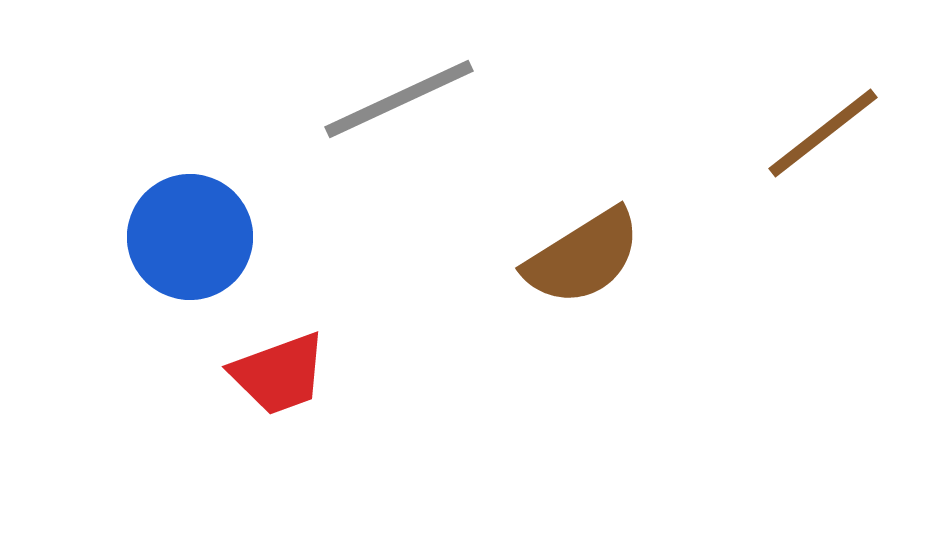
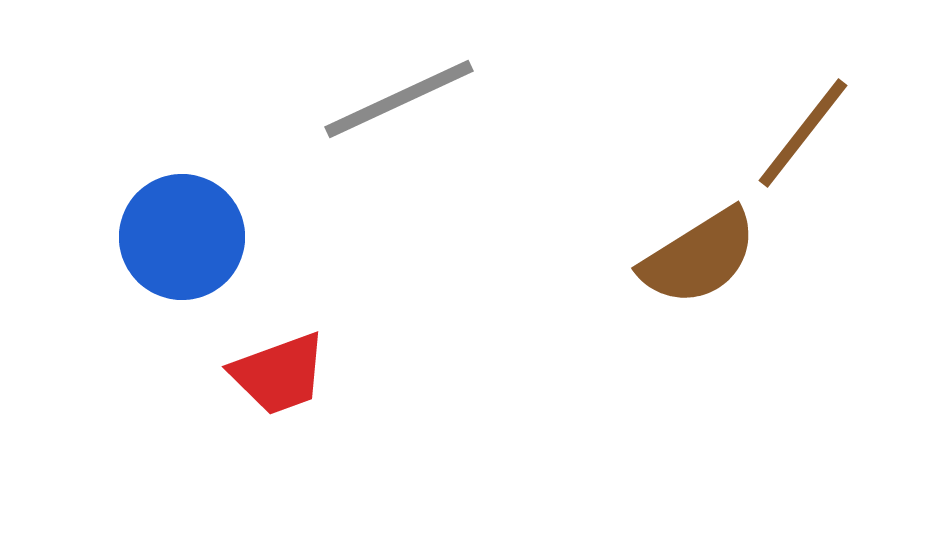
brown line: moved 20 px left; rotated 14 degrees counterclockwise
blue circle: moved 8 px left
brown semicircle: moved 116 px right
